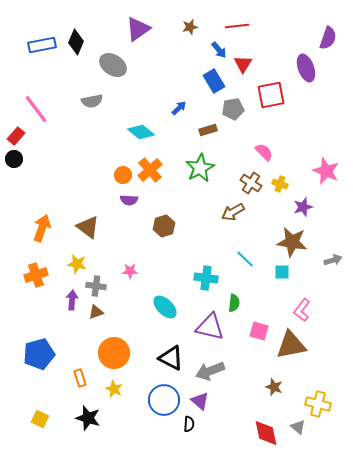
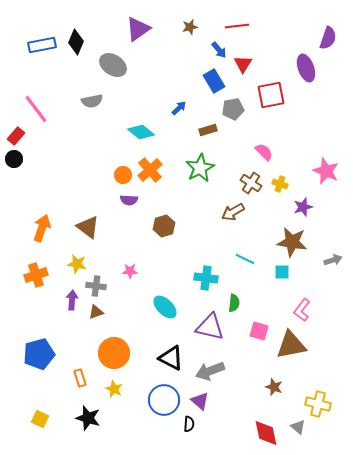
cyan line at (245, 259): rotated 18 degrees counterclockwise
